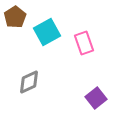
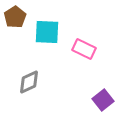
cyan square: rotated 32 degrees clockwise
pink rectangle: moved 6 px down; rotated 45 degrees counterclockwise
purple square: moved 7 px right, 2 px down
